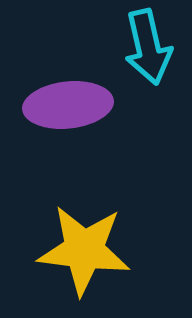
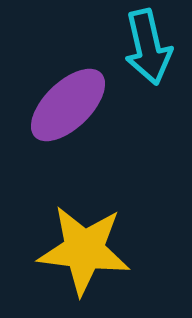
purple ellipse: rotated 38 degrees counterclockwise
